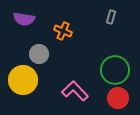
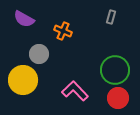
purple semicircle: rotated 20 degrees clockwise
